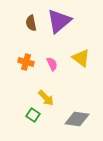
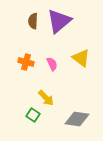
brown semicircle: moved 2 px right, 2 px up; rotated 14 degrees clockwise
